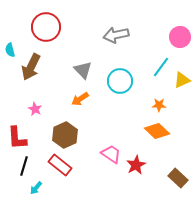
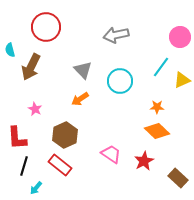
orange star: moved 2 px left, 2 px down
red star: moved 8 px right, 4 px up
